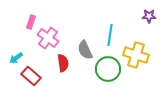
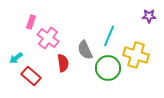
cyan line: moved 1 px left, 1 px down; rotated 15 degrees clockwise
green circle: moved 1 px up
